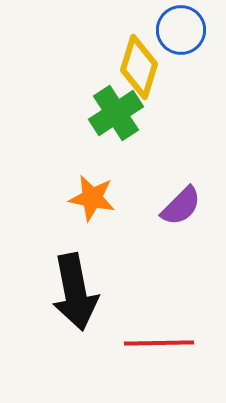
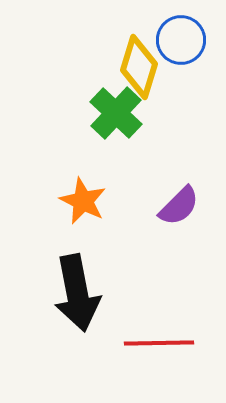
blue circle: moved 10 px down
green cross: rotated 14 degrees counterclockwise
orange star: moved 9 px left, 3 px down; rotated 15 degrees clockwise
purple semicircle: moved 2 px left
black arrow: moved 2 px right, 1 px down
